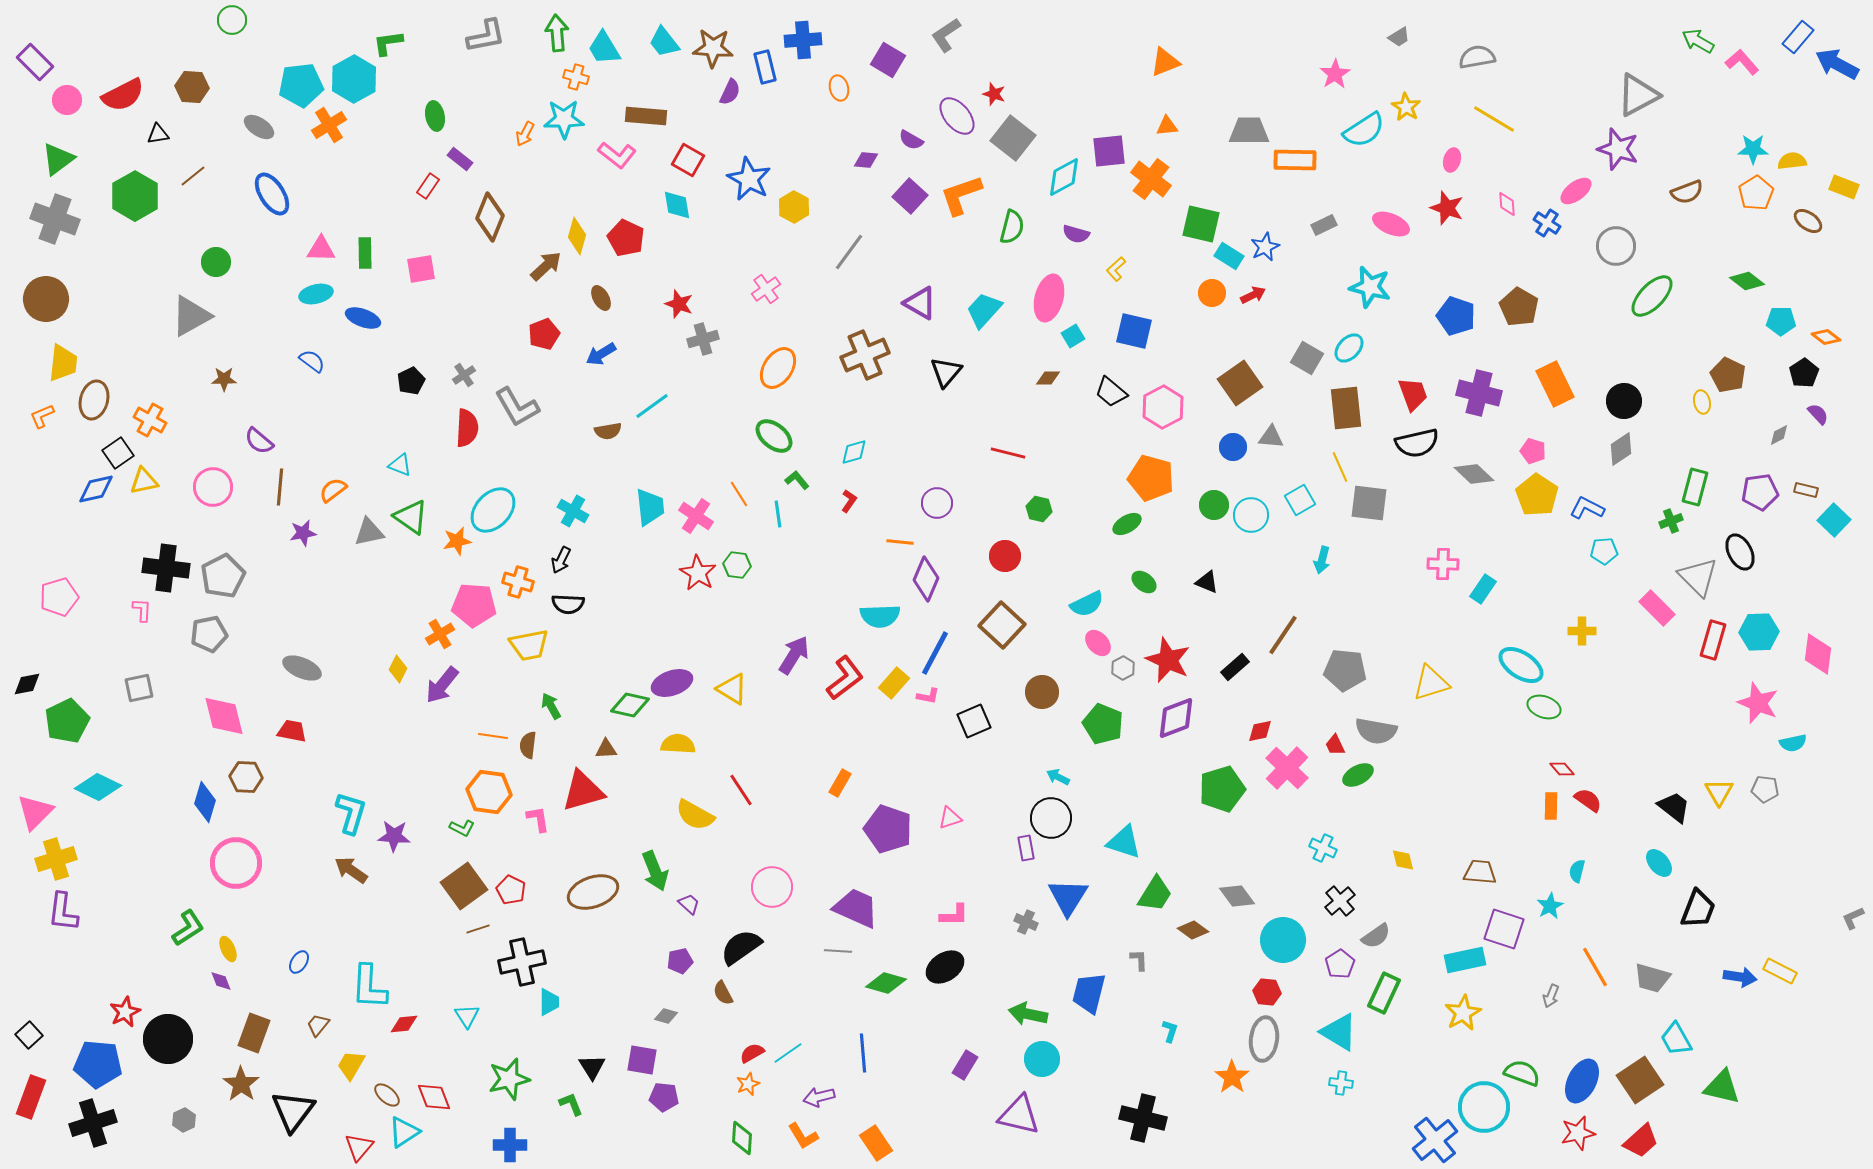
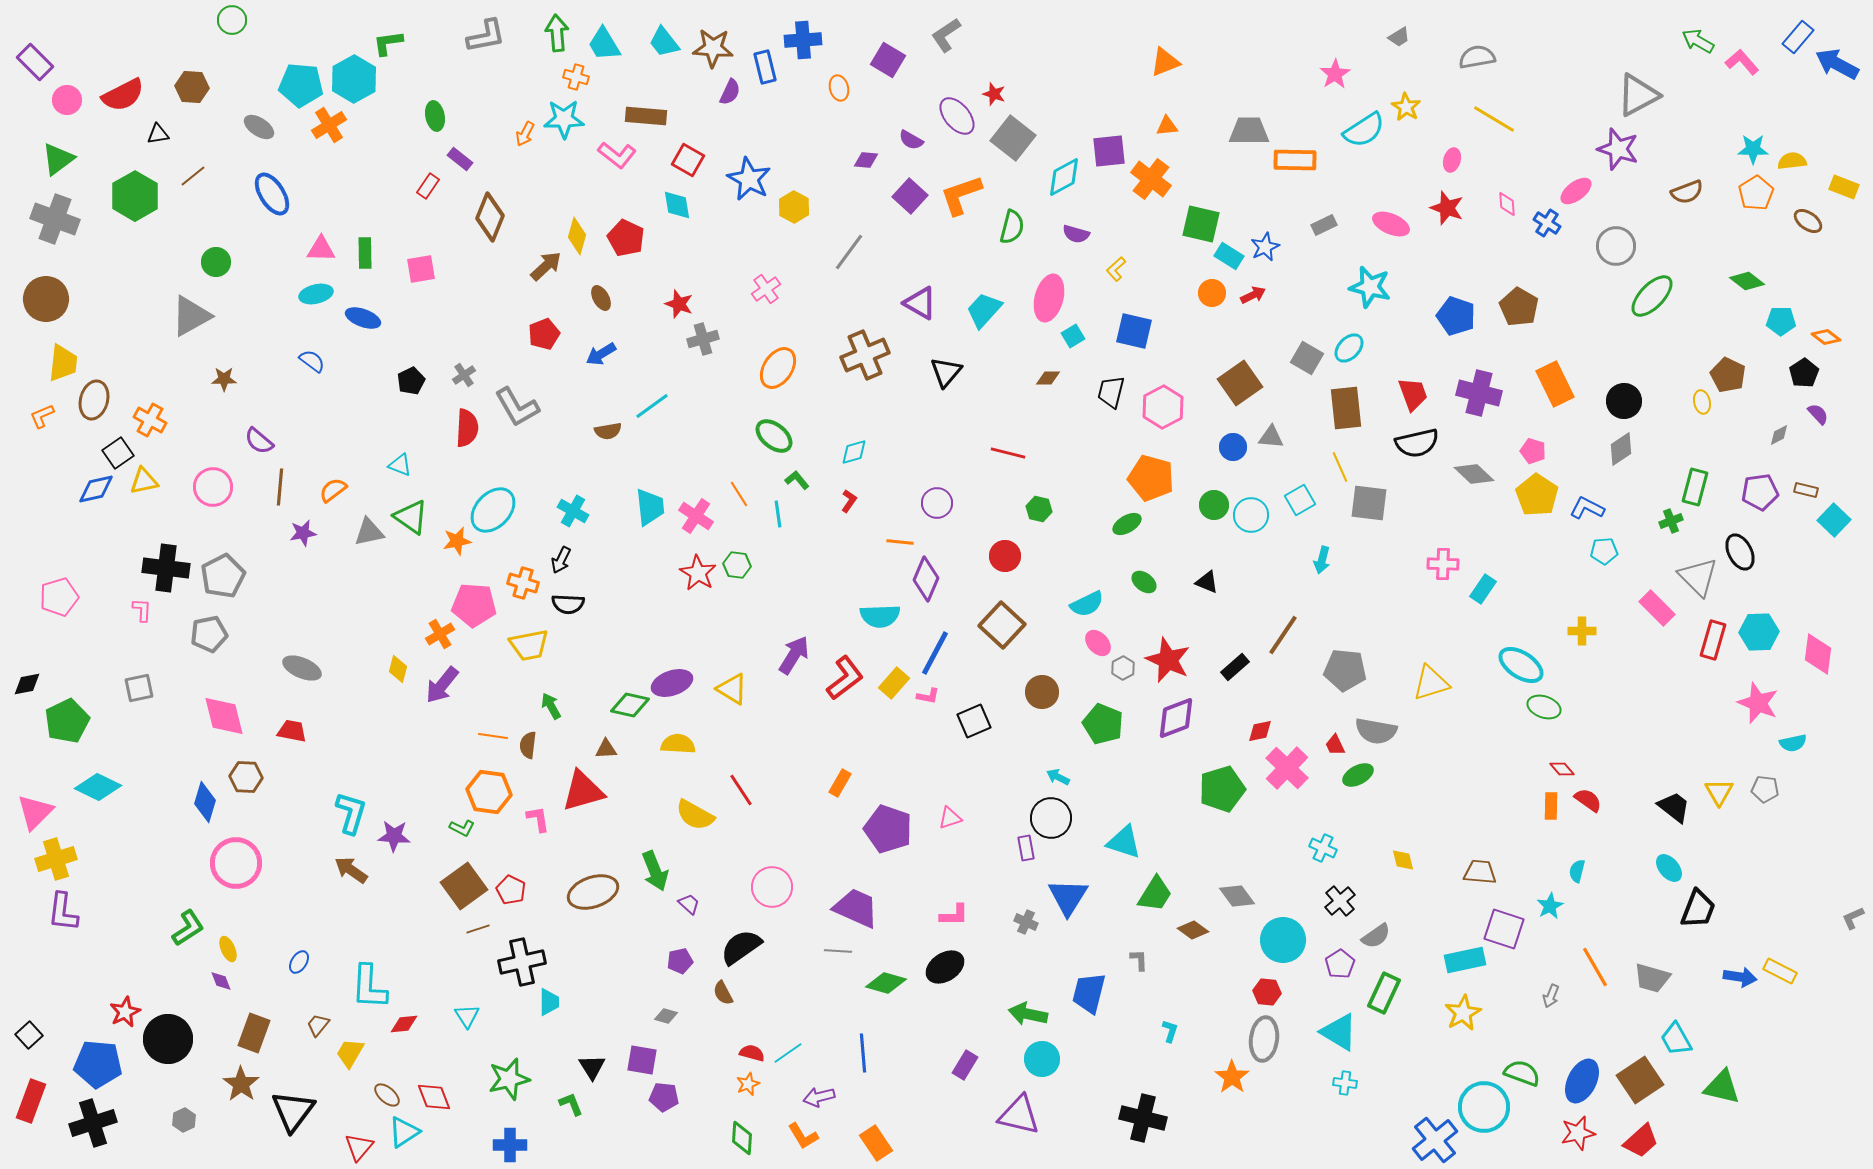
cyan trapezoid at (604, 48): moved 4 px up
cyan pentagon at (301, 85): rotated 12 degrees clockwise
black trapezoid at (1111, 392): rotated 64 degrees clockwise
orange cross at (518, 582): moved 5 px right, 1 px down
yellow diamond at (398, 669): rotated 12 degrees counterclockwise
cyan ellipse at (1659, 863): moved 10 px right, 5 px down
red semicircle at (752, 1053): rotated 45 degrees clockwise
yellow trapezoid at (351, 1065): moved 1 px left, 12 px up
cyan cross at (1341, 1083): moved 4 px right
red rectangle at (31, 1097): moved 4 px down
